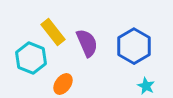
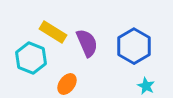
yellow rectangle: rotated 20 degrees counterclockwise
orange ellipse: moved 4 px right
